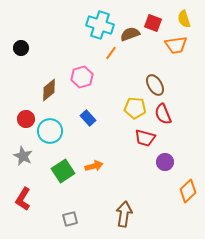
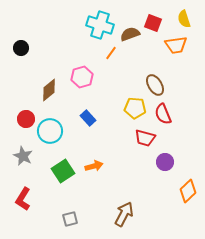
brown arrow: rotated 20 degrees clockwise
